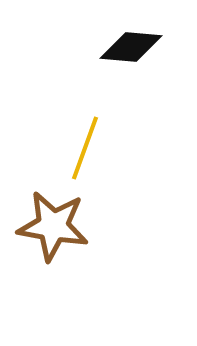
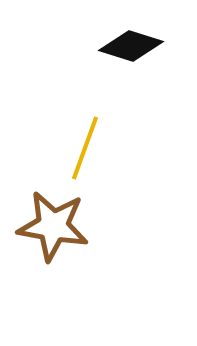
black diamond: moved 1 px up; rotated 12 degrees clockwise
